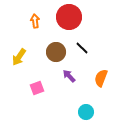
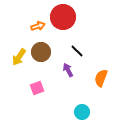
red circle: moved 6 px left
orange arrow: moved 3 px right, 5 px down; rotated 80 degrees clockwise
black line: moved 5 px left, 3 px down
brown circle: moved 15 px left
purple arrow: moved 1 px left, 6 px up; rotated 16 degrees clockwise
cyan circle: moved 4 px left
